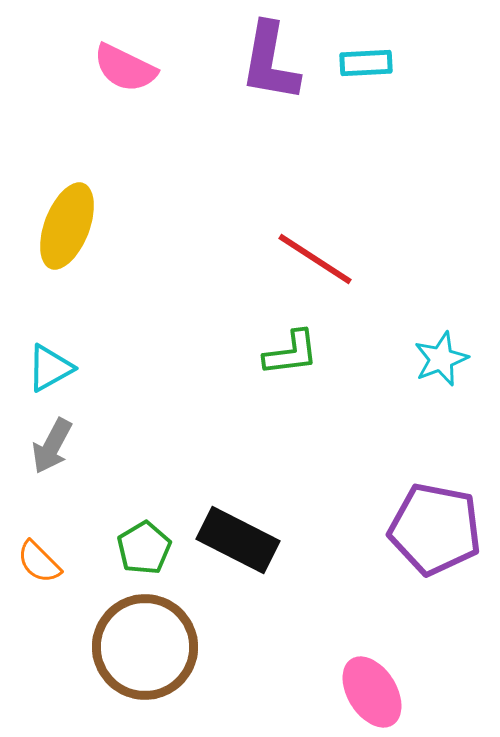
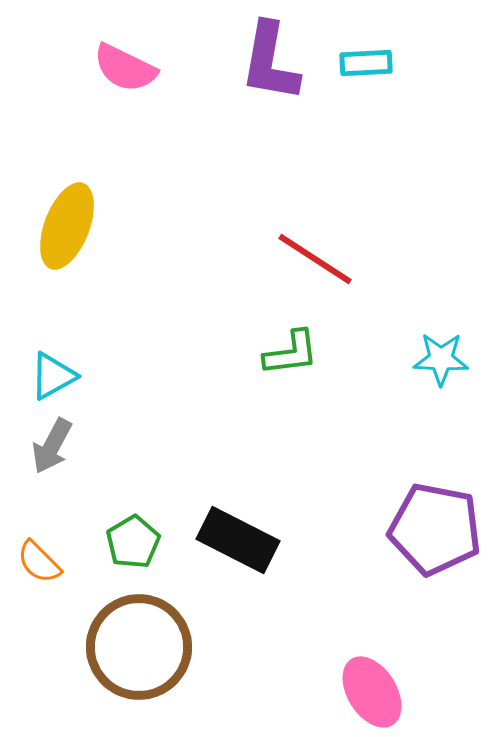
cyan star: rotated 24 degrees clockwise
cyan triangle: moved 3 px right, 8 px down
green pentagon: moved 11 px left, 6 px up
brown circle: moved 6 px left
